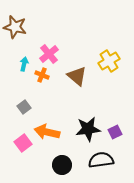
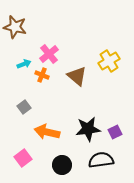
cyan arrow: rotated 56 degrees clockwise
pink square: moved 15 px down
